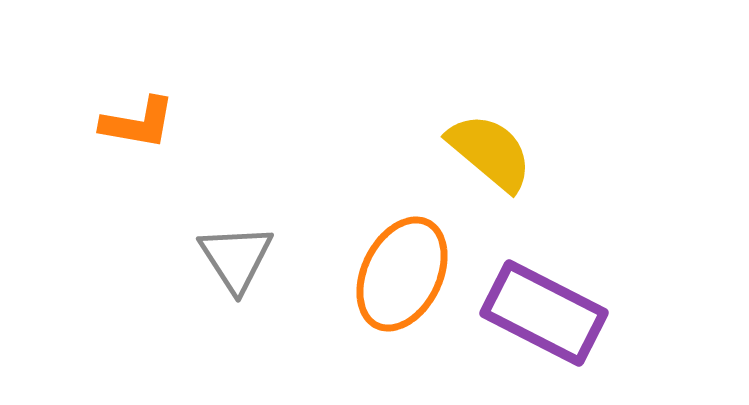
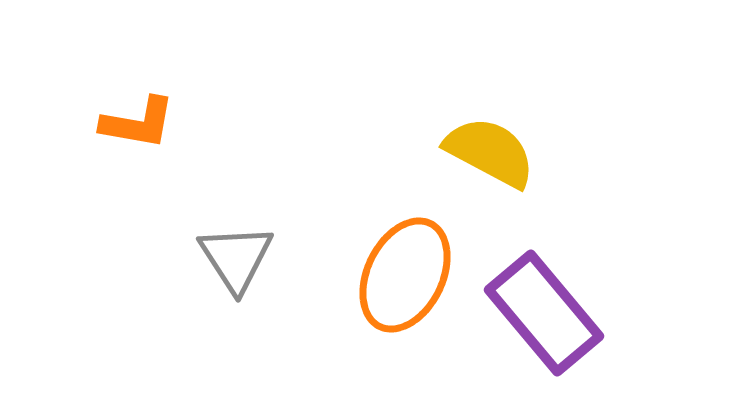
yellow semicircle: rotated 12 degrees counterclockwise
orange ellipse: moved 3 px right, 1 px down
purple rectangle: rotated 23 degrees clockwise
